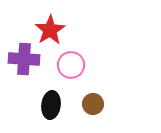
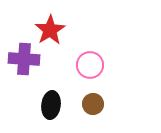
pink circle: moved 19 px right
